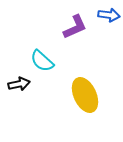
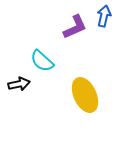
blue arrow: moved 5 px left, 1 px down; rotated 85 degrees counterclockwise
